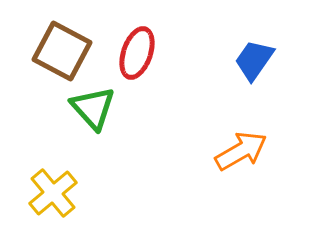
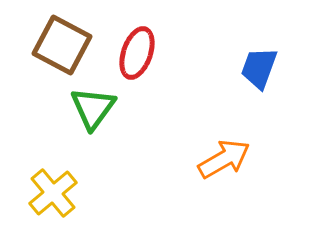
brown square: moved 6 px up
blue trapezoid: moved 5 px right, 8 px down; rotated 15 degrees counterclockwise
green triangle: rotated 18 degrees clockwise
orange arrow: moved 17 px left, 8 px down
